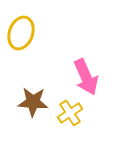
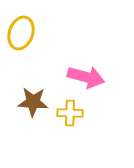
pink arrow: rotated 51 degrees counterclockwise
yellow cross: rotated 35 degrees clockwise
